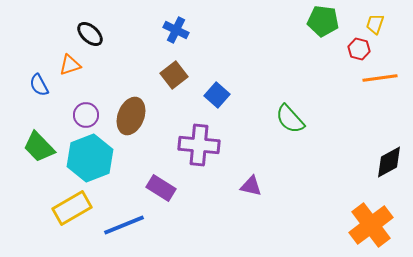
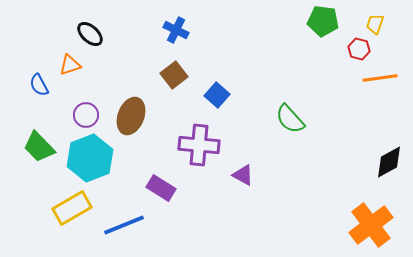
purple triangle: moved 8 px left, 11 px up; rotated 15 degrees clockwise
